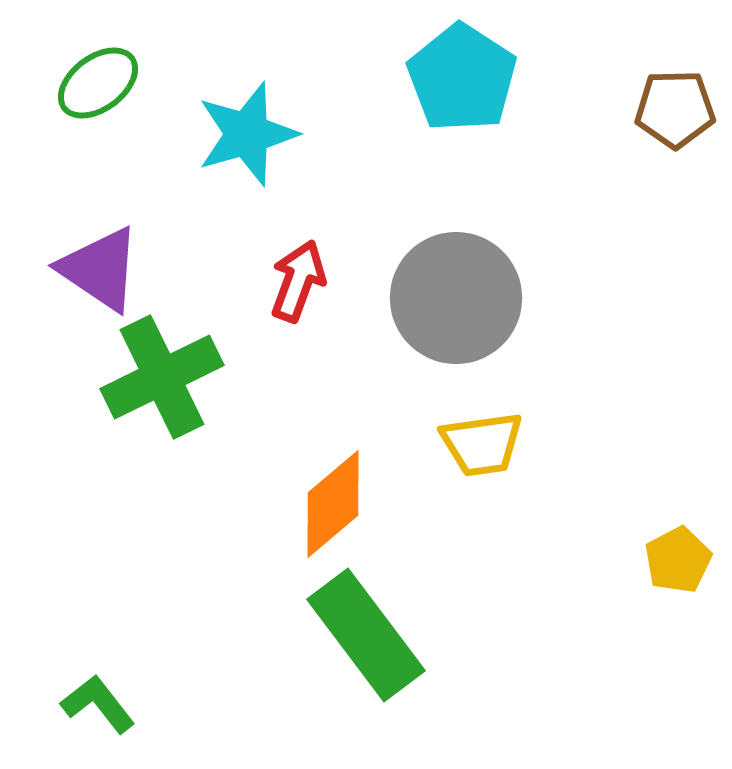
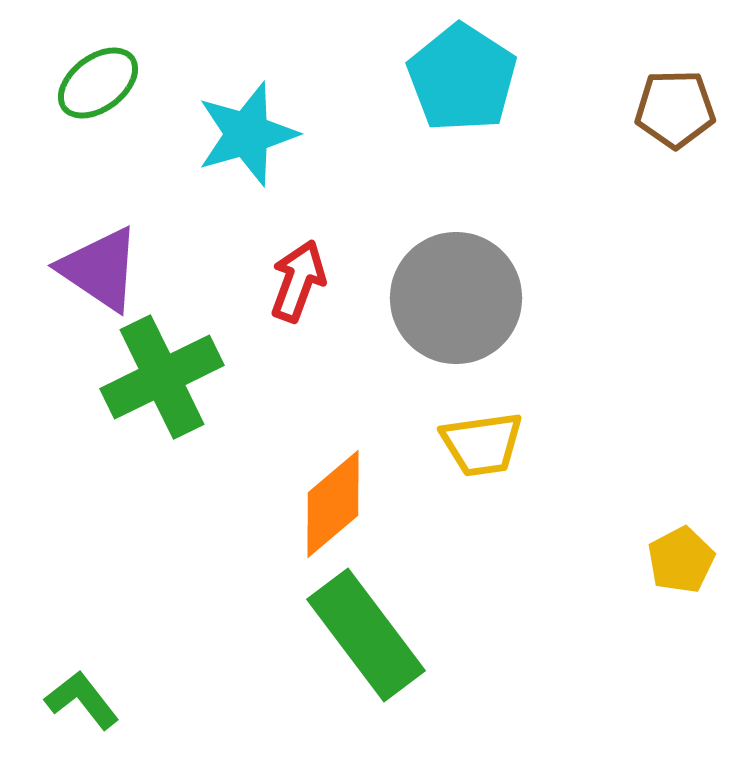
yellow pentagon: moved 3 px right
green L-shape: moved 16 px left, 4 px up
